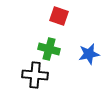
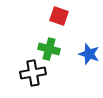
blue star: rotated 30 degrees clockwise
black cross: moved 2 px left, 2 px up; rotated 15 degrees counterclockwise
